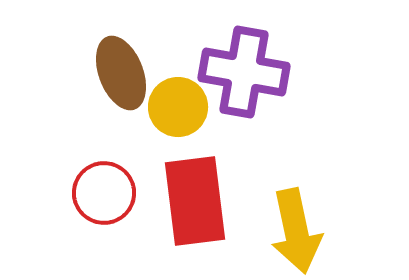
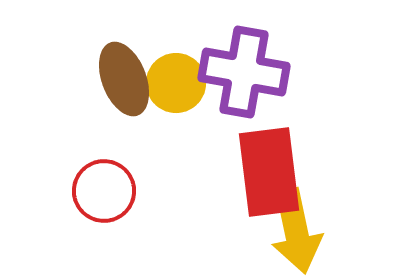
brown ellipse: moved 3 px right, 6 px down
yellow circle: moved 2 px left, 24 px up
red circle: moved 2 px up
red rectangle: moved 74 px right, 29 px up
